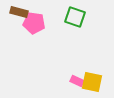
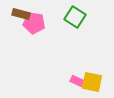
brown rectangle: moved 2 px right, 2 px down
green square: rotated 15 degrees clockwise
